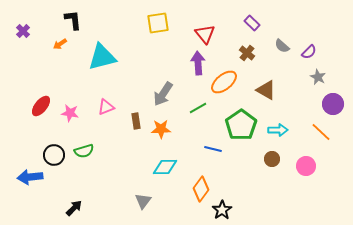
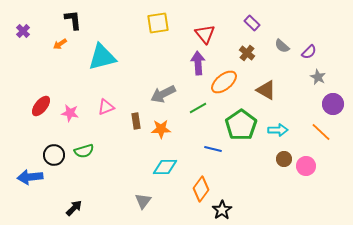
gray arrow: rotated 30 degrees clockwise
brown circle: moved 12 px right
